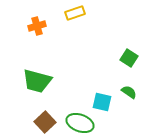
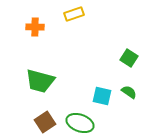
yellow rectangle: moved 1 px left, 1 px down
orange cross: moved 2 px left, 1 px down; rotated 18 degrees clockwise
green trapezoid: moved 3 px right
cyan square: moved 6 px up
brown square: rotated 10 degrees clockwise
